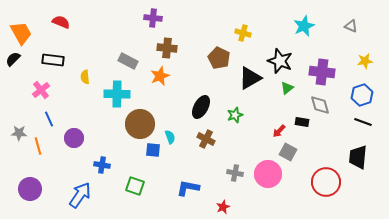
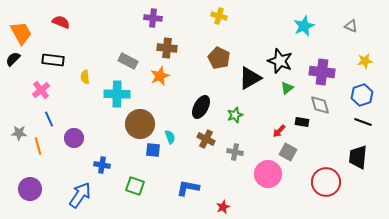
yellow cross at (243, 33): moved 24 px left, 17 px up
gray cross at (235, 173): moved 21 px up
